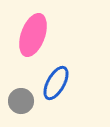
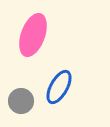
blue ellipse: moved 3 px right, 4 px down
